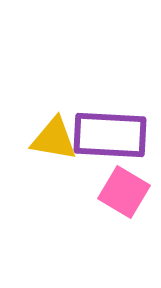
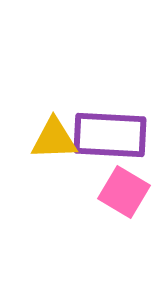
yellow triangle: rotated 12 degrees counterclockwise
